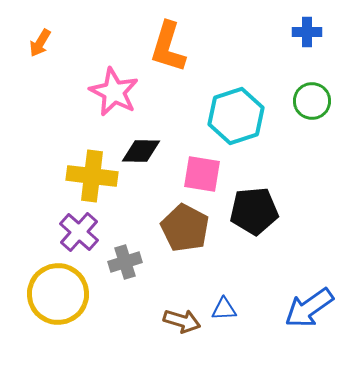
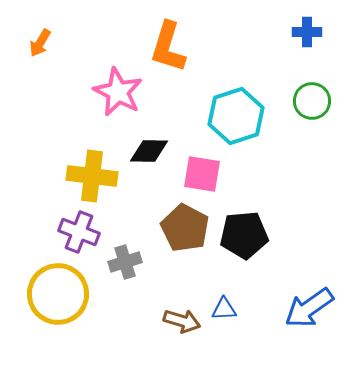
pink star: moved 4 px right
black diamond: moved 8 px right
black pentagon: moved 10 px left, 24 px down
purple cross: rotated 21 degrees counterclockwise
